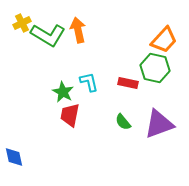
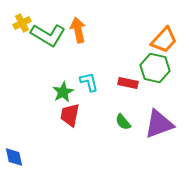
green star: rotated 15 degrees clockwise
